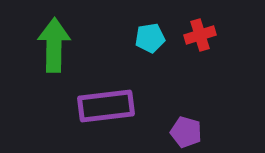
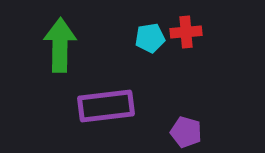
red cross: moved 14 px left, 3 px up; rotated 12 degrees clockwise
green arrow: moved 6 px right
